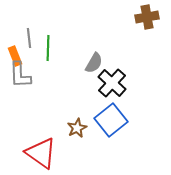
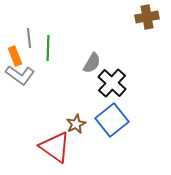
gray semicircle: moved 2 px left
gray L-shape: rotated 52 degrees counterclockwise
blue square: moved 1 px right
brown star: moved 1 px left, 4 px up
red triangle: moved 14 px right, 6 px up
